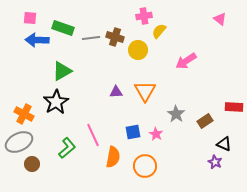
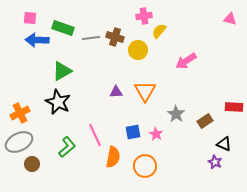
pink triangle: moved 10 px right; rotated 24 degrees counterclockwise
black star: moved 2 px right; rotated 15 degrees counterclockwise
orange cross: moved 4 px left, 1 px up; rotated 36 degrees clockwise
pink line: moved 2 px right
green L-shape: moved 1 px up
